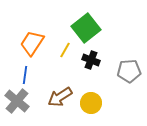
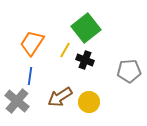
black cross: moved 6 px left
blue line: moved 5 px right, 1 px down
yellow circle: moved 2 px left, 1 px up
